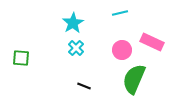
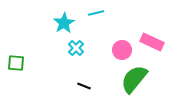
cyan line: moved 24 px left
cyan star: moved 9 px left
green square: moved 5 px left, 5 px down
green semicircle: rotated 16 degrees clockwise
